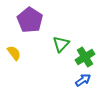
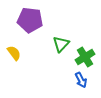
purple pentagon: rotated 25 degrees counterclockwise
blue arrow: moved 2 px left; rotated 98 degrees clockwise
